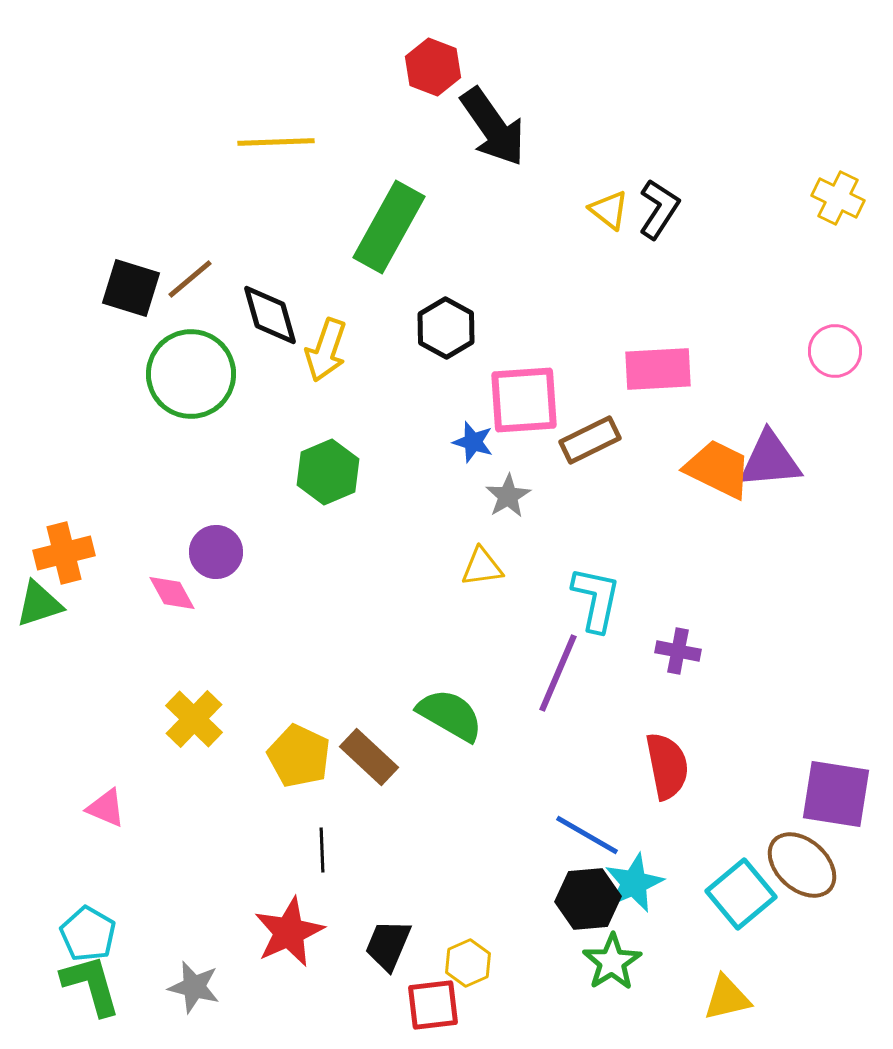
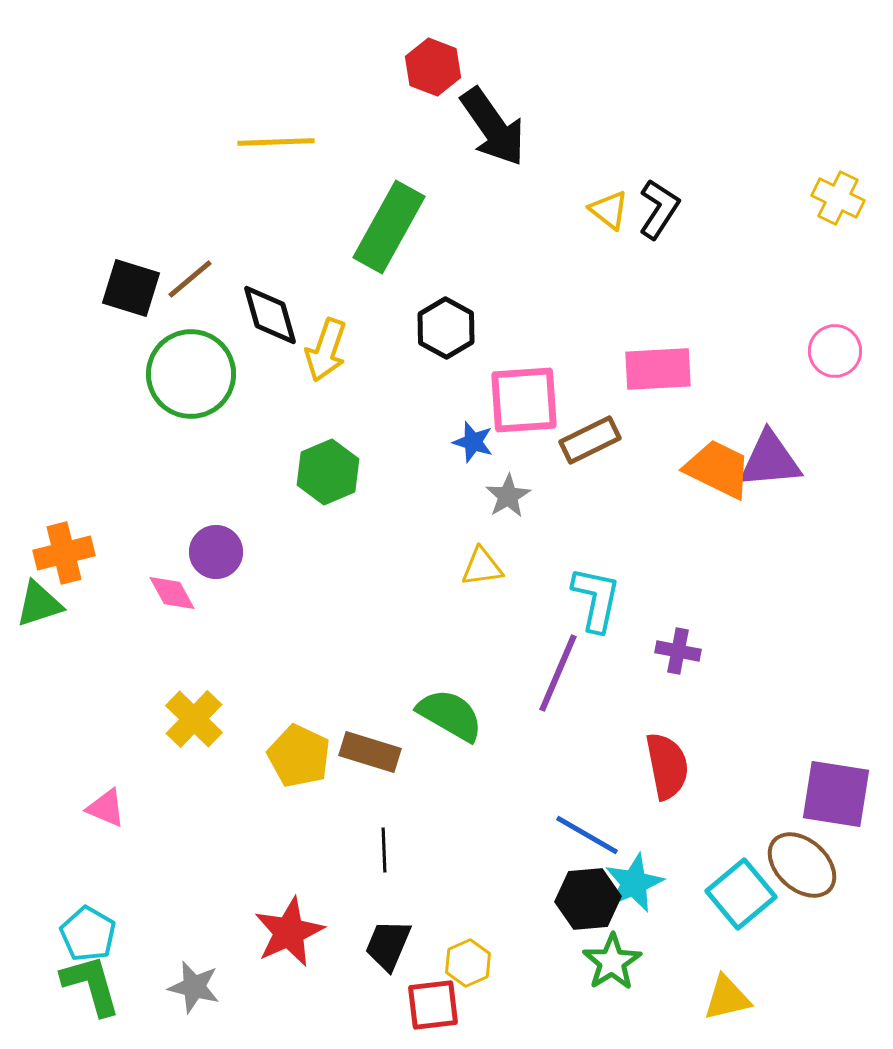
brown rectangle at (369, 757): moved 1 px right, 5 px up; rotated 26 degrees counterclockwise
black line at (322, 850): moved 62 px right
